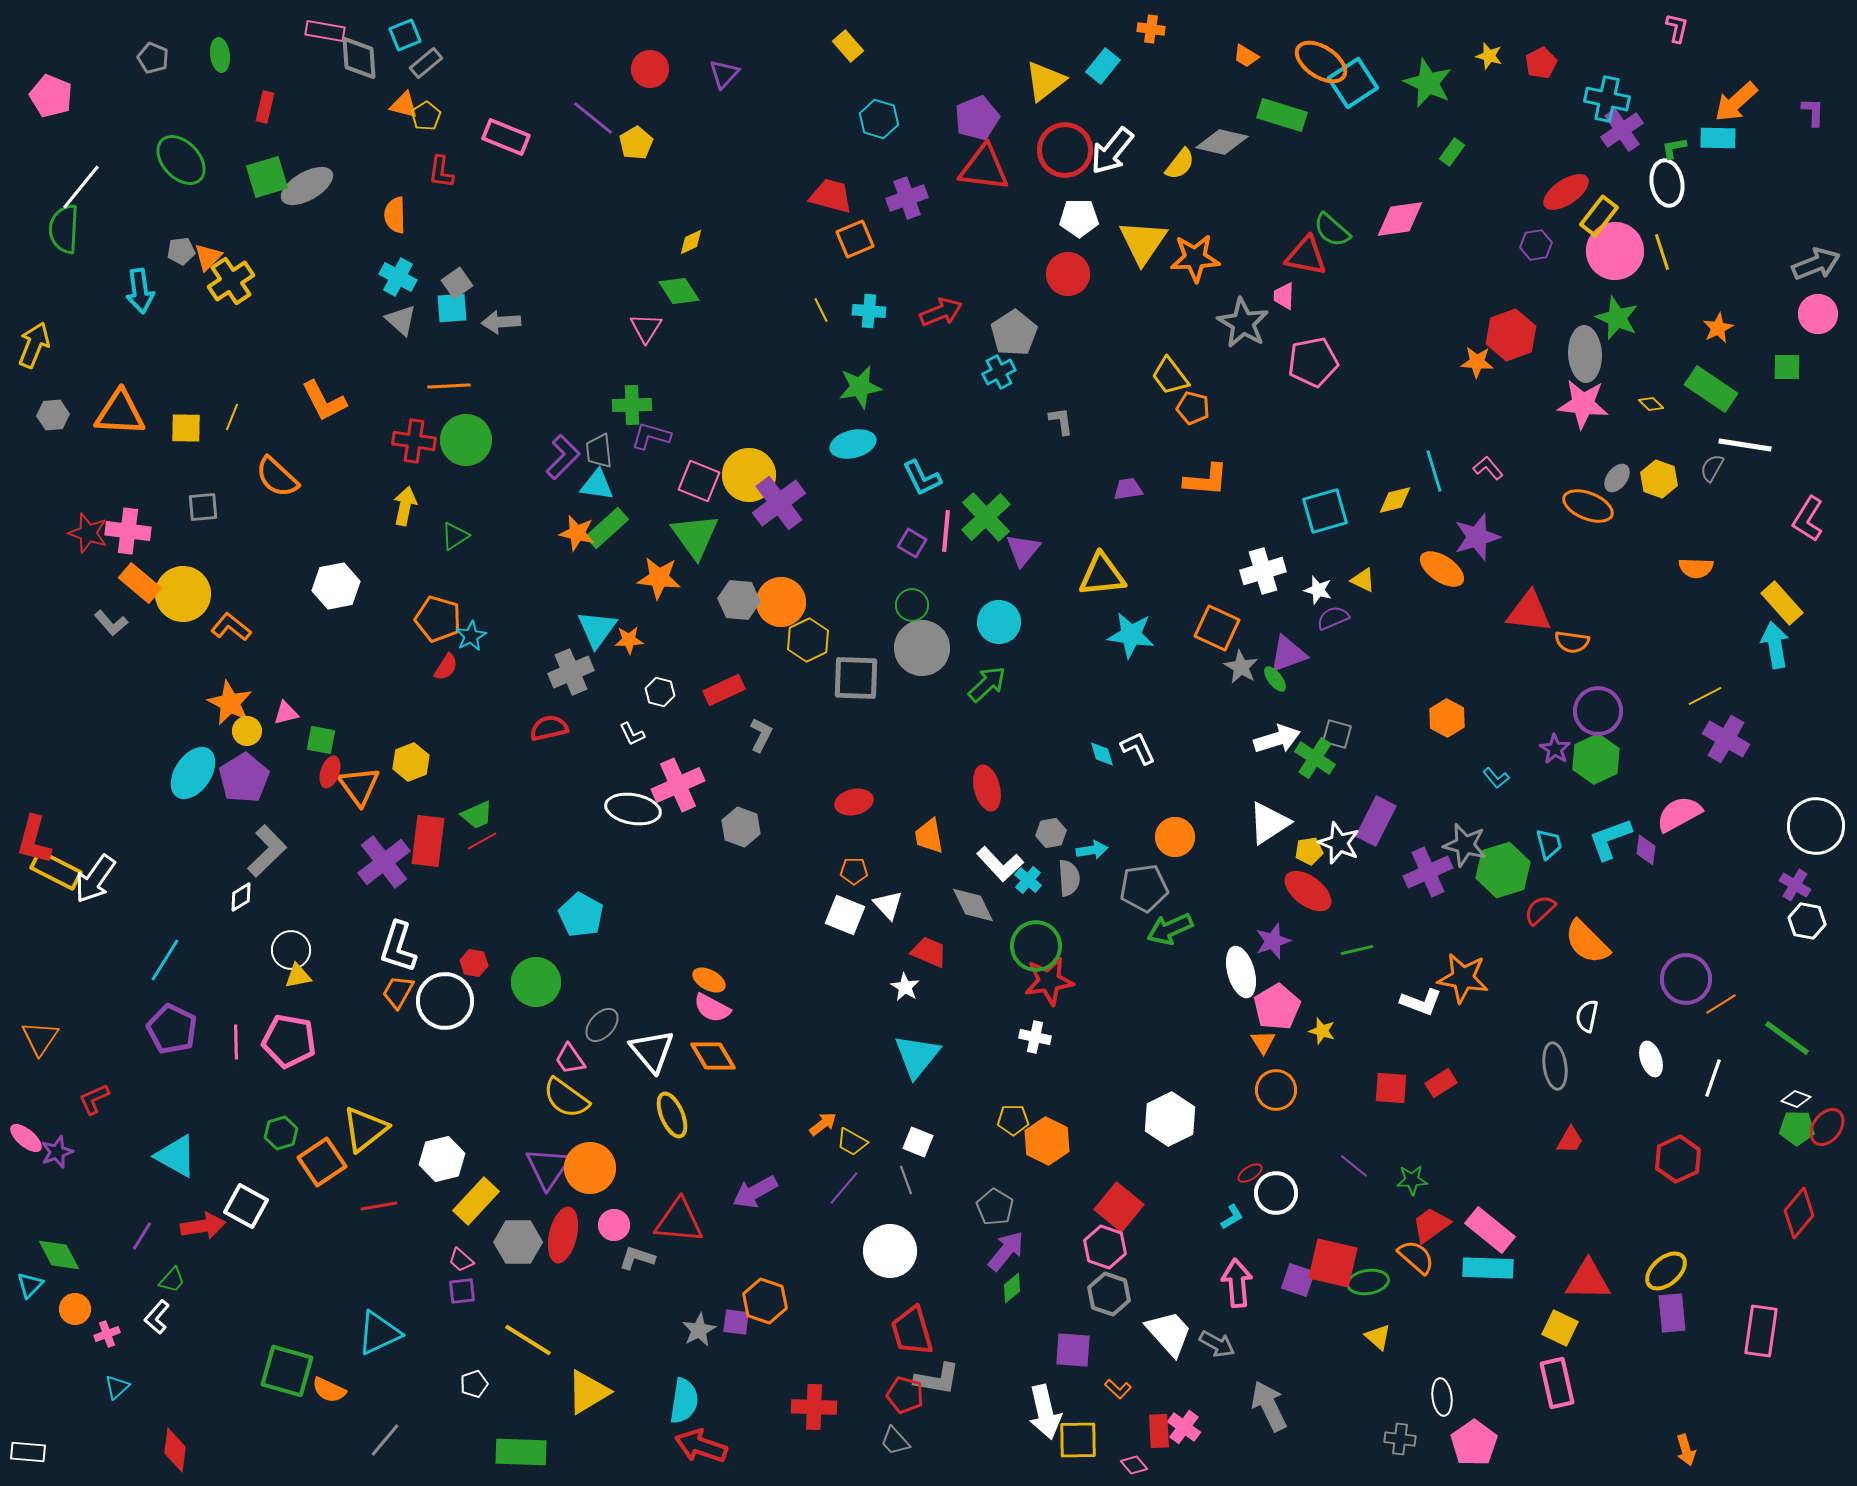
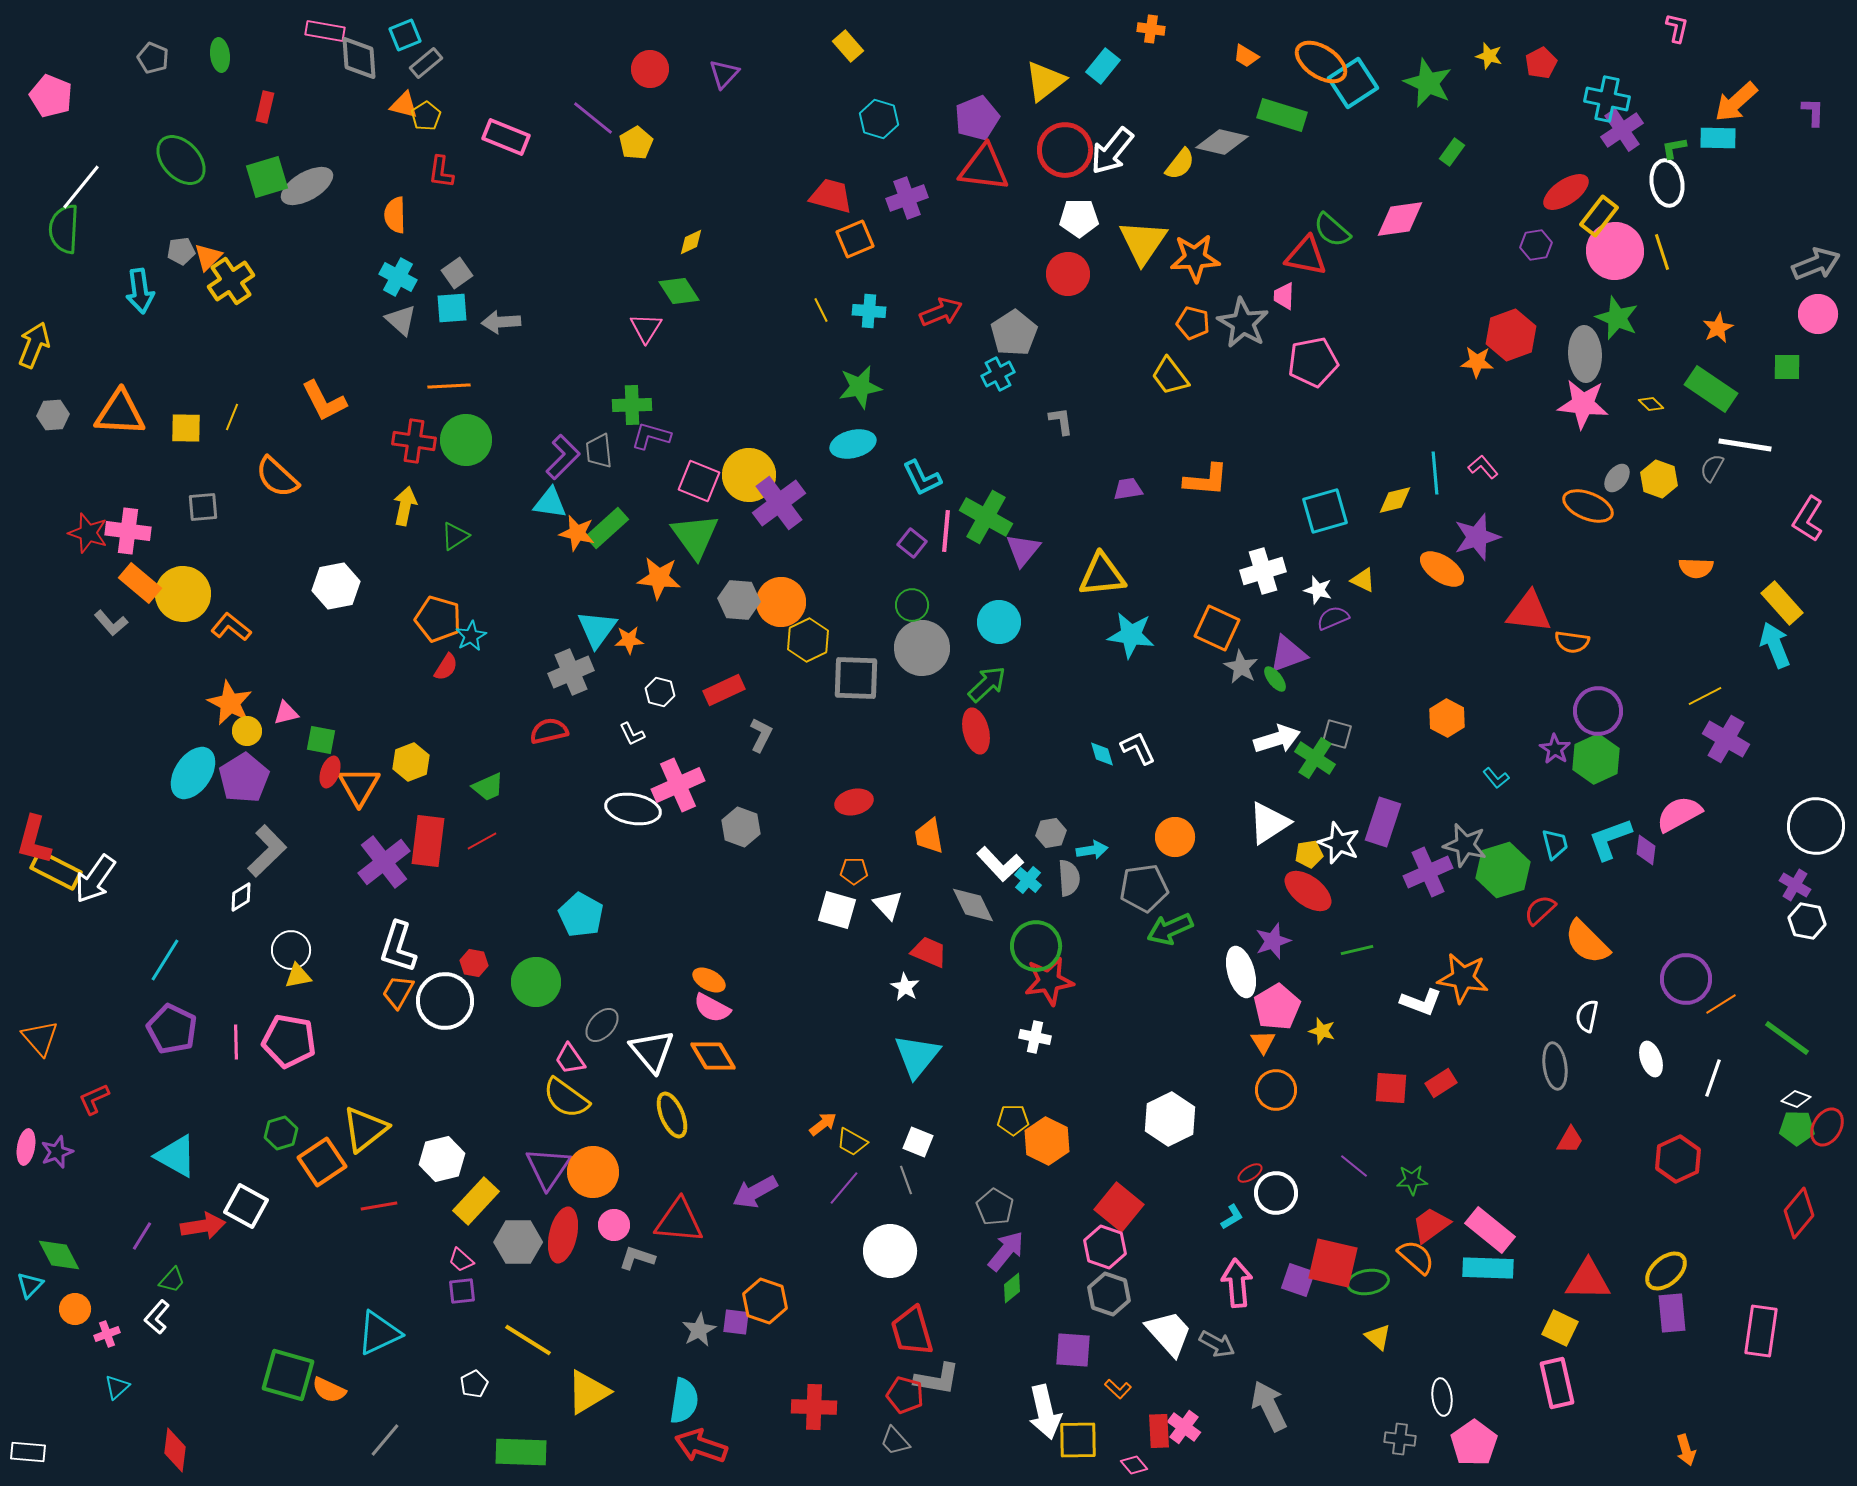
gray square at (457, 283): moved 10 px up
cyan cross at (999, 372): moved 1 px left, 2 px down
orange pentagon at (1193, 408): moved 85 px up
pink L-shape at (1488, 468): moved 5 px left, 1 px up
cyan line at (1434, 471): moved 1 px right, 2 px down; rotated 12 degrees clockwise
cyan triangle at (597, 485): moved 47 px left, 18 px down
green cross at (986, 517): rotated 18 degrees counterclockwise
purple square at (912, 543): rotated 8 degrees clockwise
cyan arrow at (1775, 645): rotated 12 degrees counterclockwise
red semicircle at (549, 728): moved 3 px down
orange triangle at (359, 786): rotated 6 degrees clockwise
red ellipse at (987, 788): moved 11 px left, 57 px up
green trapezoid at (477, 815): moved 11 px right, 28 px up
purple rectangle at (1376, 821): moved 7 px right, 1 px down; rotated 9 degrees counterclockwise
cyan trapezoid at (1549, 844): moved 6 px right
yellow pentagon at (1309, 851): moved 3 px down
white square at (845, 915): moved 8 px left, 5 px up; rotated 6 degrees counterclockwise
orange triangle at (40, 1038): rotated 15 degrees counterclockwise
red ellipse at (1827, 1127): rotated 6 degrees counterclockwise
pink ellipse at (26, 1138): moved 9 px down; rotated 60 degrees clockwise
orange circle at (590, 1168): moved 3 px right, 4 px down
green square at (287, 1371): moved 1 px right, 4 px down
white pentagon at (474, 1384): rotated 8 degrees counterclockwise
